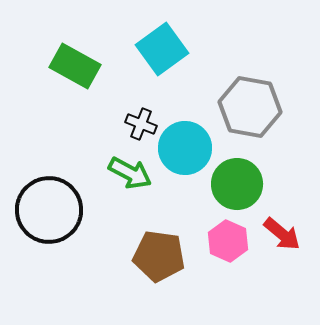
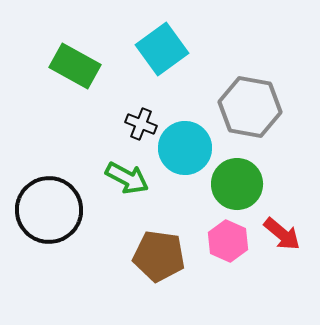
green arrow: moved 3 px left, 5 px down
